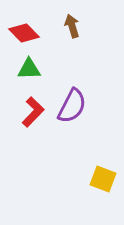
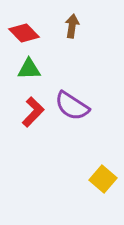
brown arrow: rotated 25 degrees clockwise
purple semicircle: rotated 96 degrees clockwise
yellow square: rotated 20 degrees clockwise
